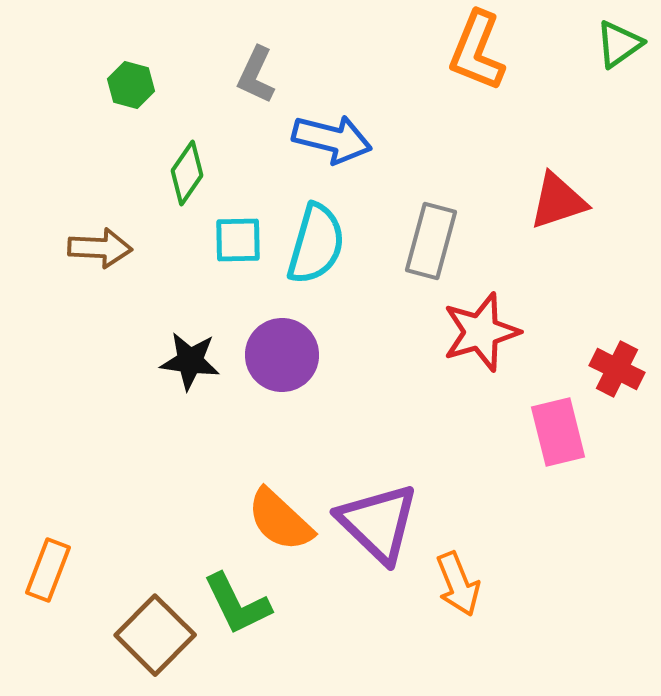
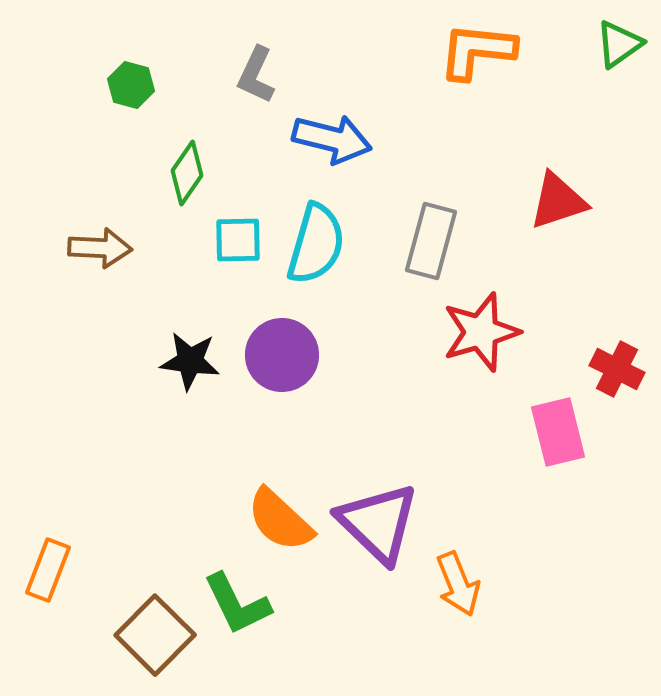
orange L-shape: rotated 74 degrees clockwise
